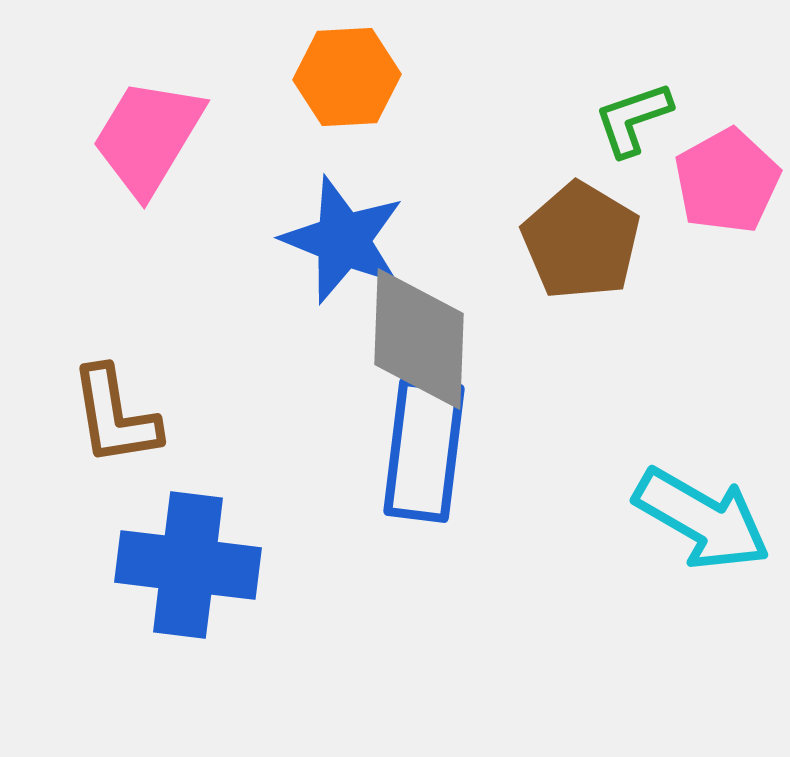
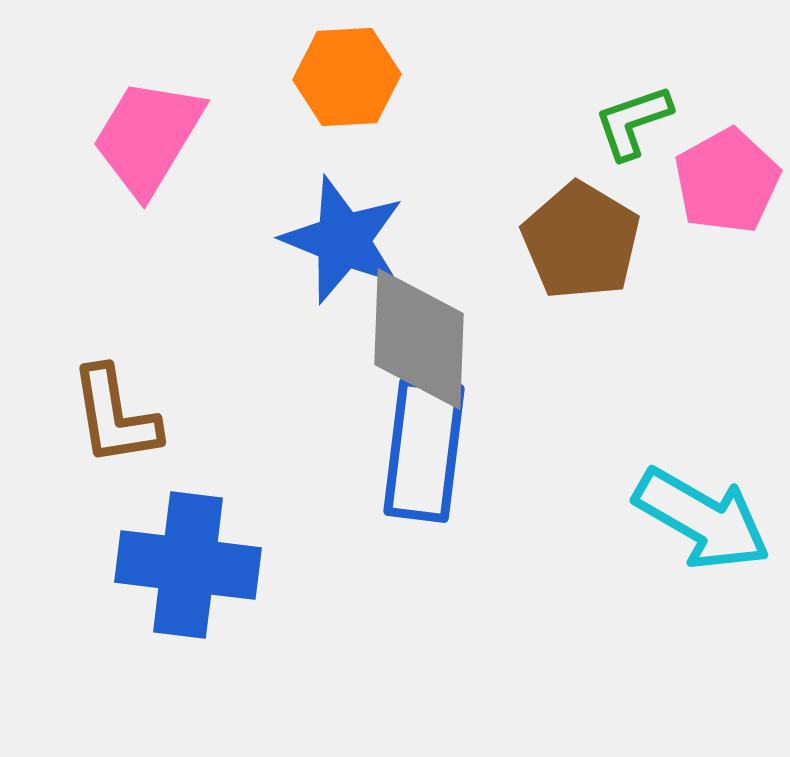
green L-shape: moved 3 px down
